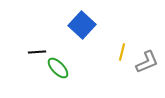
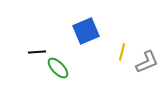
blue square: moved 4 px right, 6 px down; rotated 24 degrees clockwise
